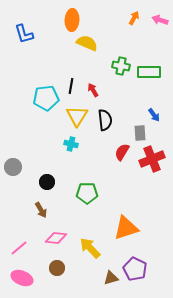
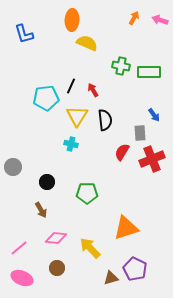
black line: rotated 14 degrees clockwise
